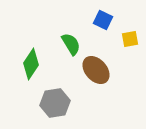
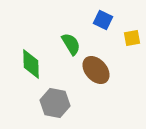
yellow square: moved 2 px right, 1 px up
green diamond: rotated 36 degrees counterclockwise
gray hexagon: rotated 20 degrees clockwise
